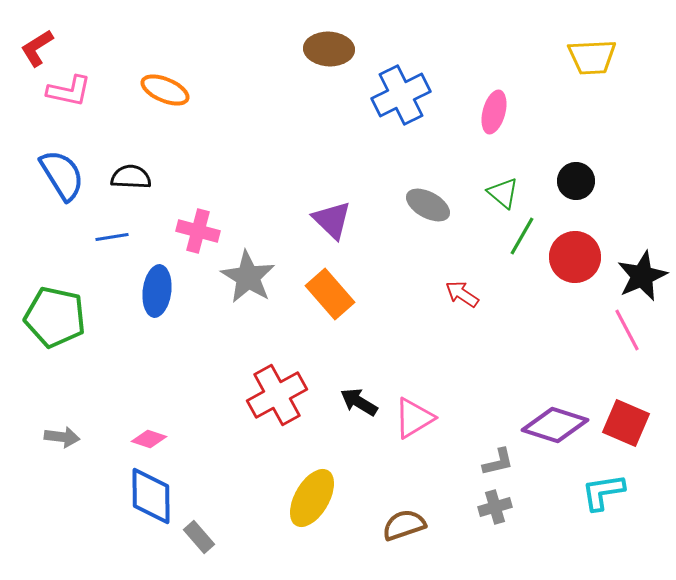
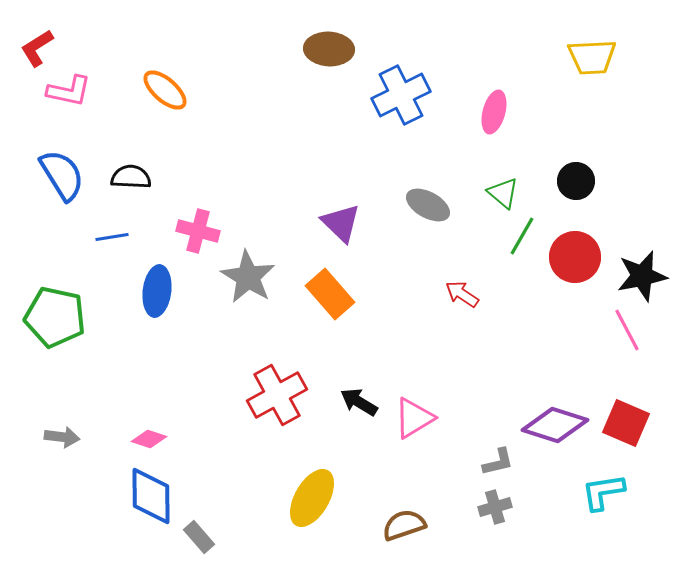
orange ellipse: rotated 18 degrees clockwise
purple triangle: moved 9 px right, 3 px down
black star: rotated 12 degrees clockwise
